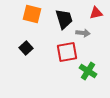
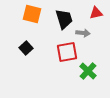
green cross: rotated 12 degrees clockwise
